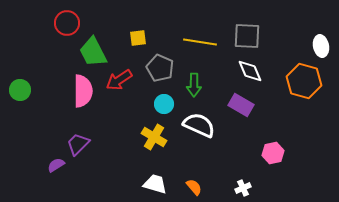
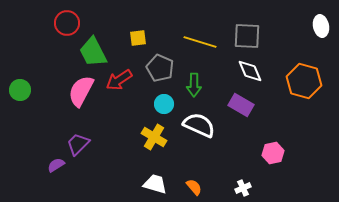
yellow line: rotated 8 degrees clockwise
white ellipse: moved 20 px up
pink semicircle: moved 2 px left; rotated 152 degrees counterclockwise
